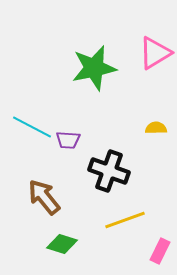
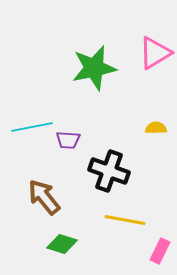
cyan line: rotated 39 degrees counterclockwise
yellow line: rotated 30 degrees clockwise
